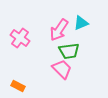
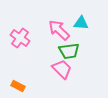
cyan triangle: rotated 28 degrees clockwise
pink arrow: rotated 100 degrees clockwise
